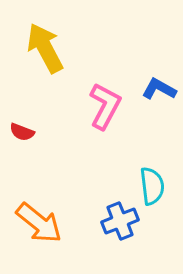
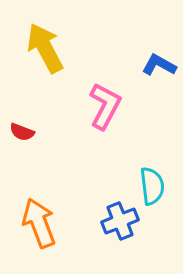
blue L-shape: moved 24 px up
orange arrow: rotated 150 degrees counterclockwise
